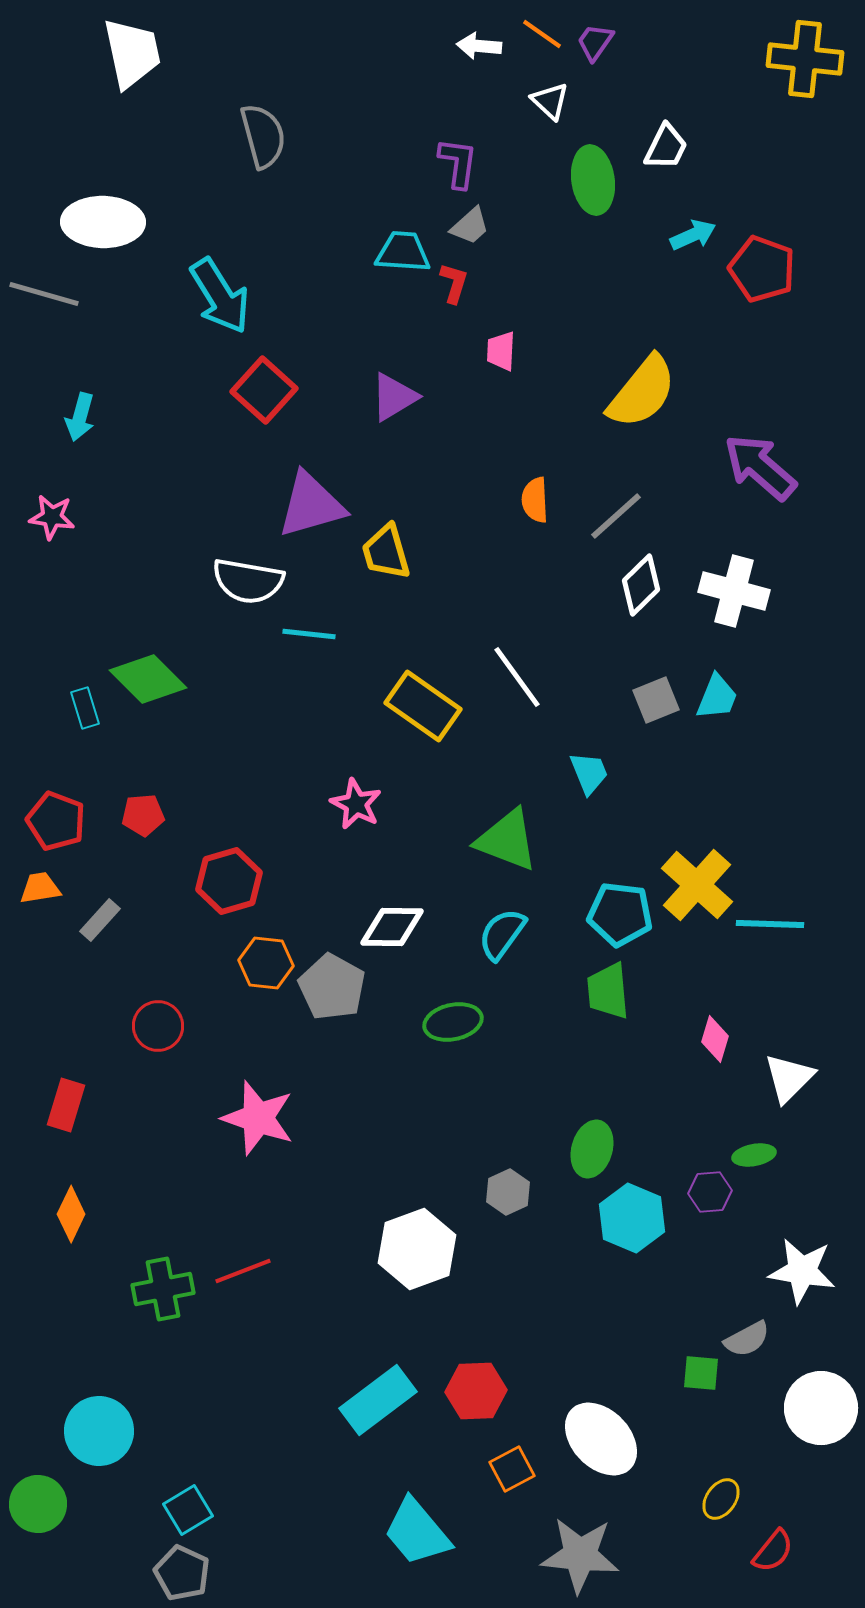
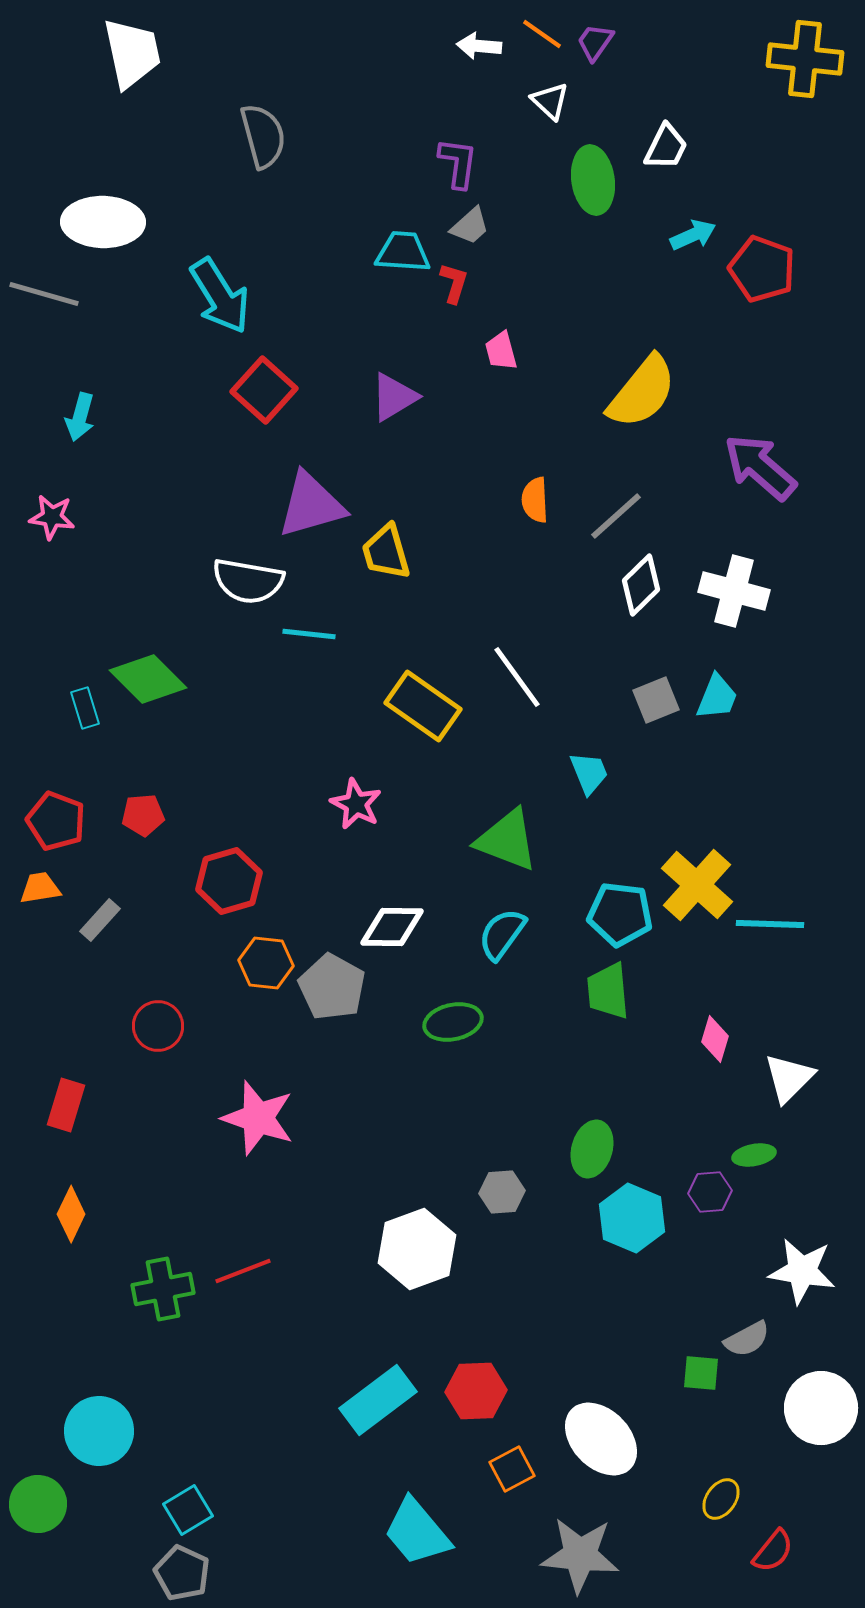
pink trapezoid at (501, 351): rotated 18 degrees counterclockwise
gray hexagon at (508, 1192): moved 6 px left; rotated 21 degrees clockwise
